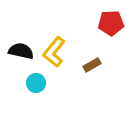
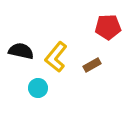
red pentagon: moved 3 px left, 4 px down
yellow L-shape: moved 2 px right, 5 px down
cyan circle: moved 2 px right, 5 px down
